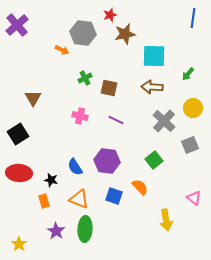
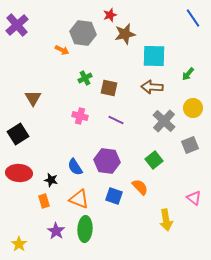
blue line: rotated 42 degrees counterclockwise
